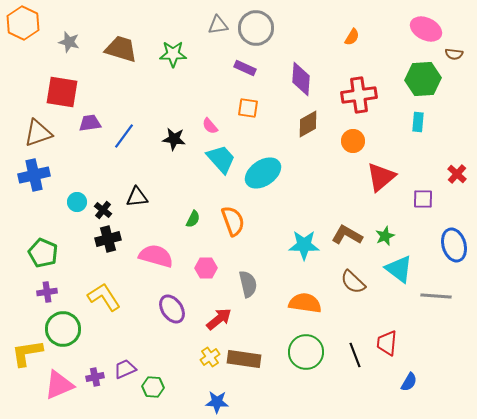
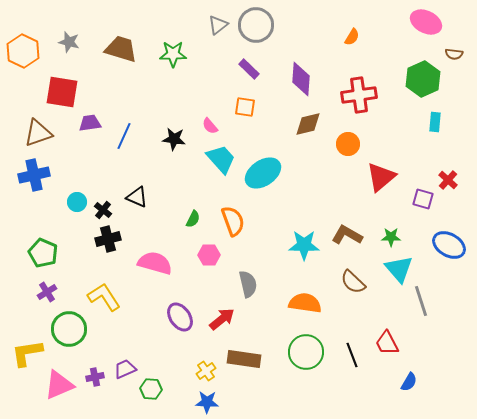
orange hexagon at (23, 23): moved 28 px down
gray triangle at (218, 25): rotated 30 degrees counterclockwise
gray circle at (256, 28): moved 3 px up
pink ellipse at (426, 29): moved 7 px up
purple rectangle at (245, 68): moved 4 px right, 1 px down; rotated 20 degrees clockwise
green hexagon at (423, 79): rotated 20 degrees counterclockwise
orange square at (248, 108): moved 3 px left, 1 px up
cyan rectangle at (418, 122): moved 17 px right
brown diamond at (308, 124): rotated 16 degrees clockwise
blue line at (124, 136): rotated 12 degrees counterclockwise
orange circle at (353, 141): moved 5 px left, 3 px down
red cross at (457, 174): moved 9 px left, 6 px down
black triangle at (137, 197): rotated 30 degrees clockwise
purple square at (423, 199): rotated 15 degrees clockwise
green star at (385, 236): moved 6 px right, 1 px down; rotated 24 degrees clockwise
blue ellipse at (454, 245): moved 5 px left; rotated 44 degrees counterclockwise
pink semicircle at (156, 256): moved 1 px left, 7 px down
pink hexagon at (206, 268): moved 3 px right, 13 px up
cyan triangle at (399, 269): rotated 12 degrees clockwise
purple cross at (47, 292): rotated 24 degrees counterclockwise
gray line at (436, 296): moved 15 px left, 5 px down; rotated 68 degrees clockwise
purple ellipse at (172, 309): moved 8 px right, 8 px down
red arrow at (219, 319): moved 3 px right
green circle at (63, 329): moved 6 px right
red trapezoid at (387, 343): rotated 32 degrees counterclockwise
black line at (355, 355): moved 3 px left
yellow cross at (210, 357): moved 4 px left, 14 px down
green hexagon at (153, 387): moved 2 px left, 2 px down
blue star at (217, 402): moved 10 px left
